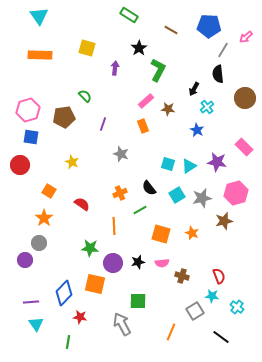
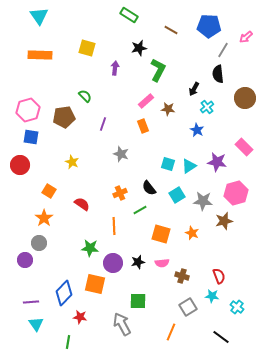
black star at (139, 48): rotated 21 degrees clockwise
gray star at (202, 198): moved 1 px right, 3 px down; rotated 18 degrees clockwise
gray square at (195, 311): moved 7 px left, 4 px up
